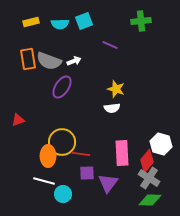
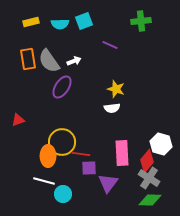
gray semicircle: rotated 35 degrees clockwise
purple square: moved 2 px right, 5 px up
